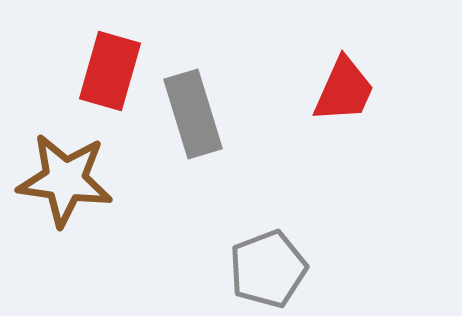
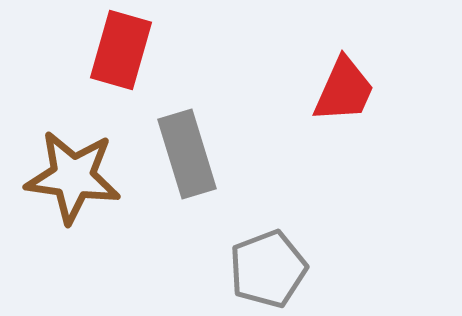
red rectangle: moved 11 px right, 21 px up
gray rectangle: moved 6 px left, 40 px down
brown star: moved 8 px right, 3 px up
